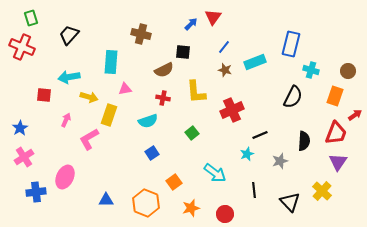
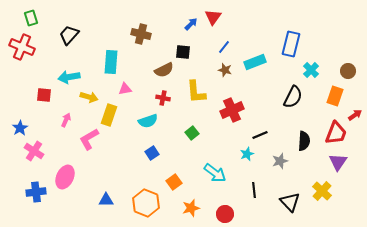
cyan cross at (311, 70): rotated 28 degrees clockwise
pink cross at (24, 157): moved 10 px right, 6 px up; rotated 24 degrees counterclockwise
